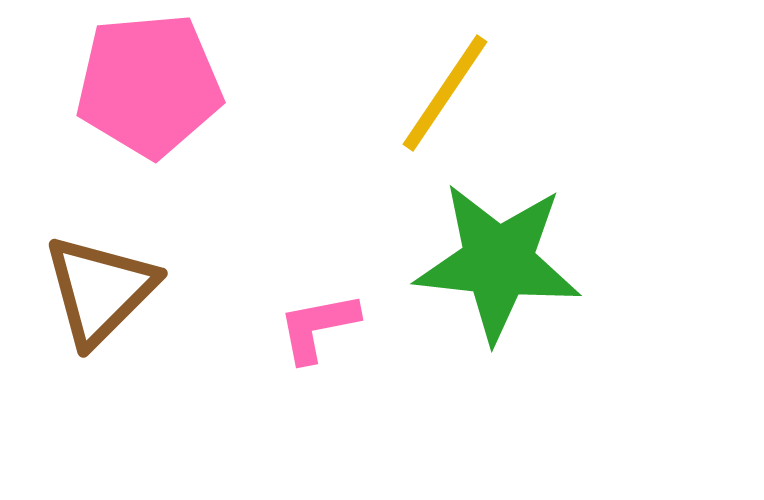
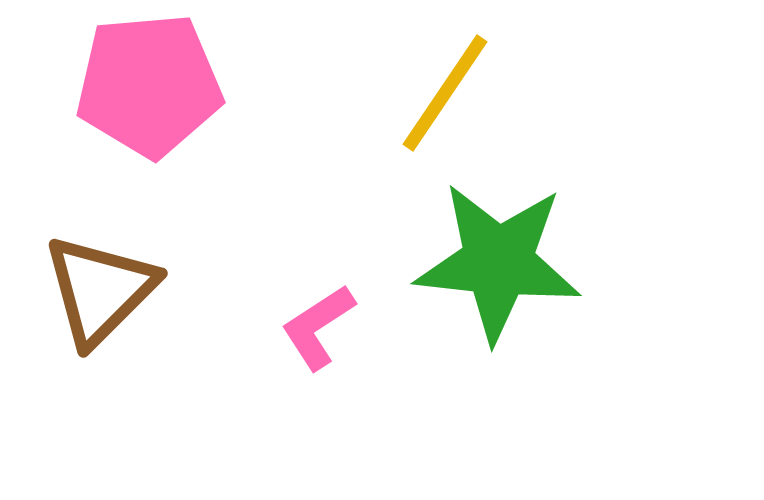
pink L-shape: rotated 22 degrees counterclockwise
